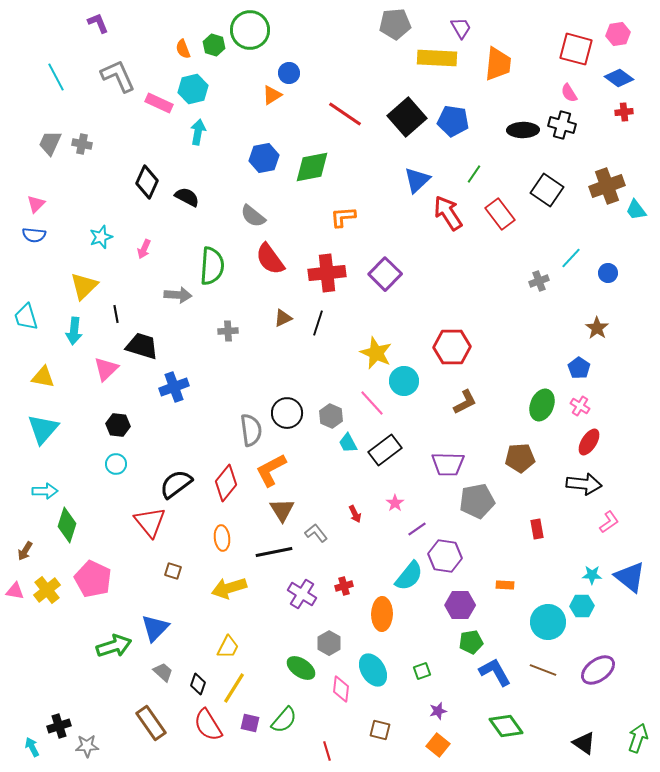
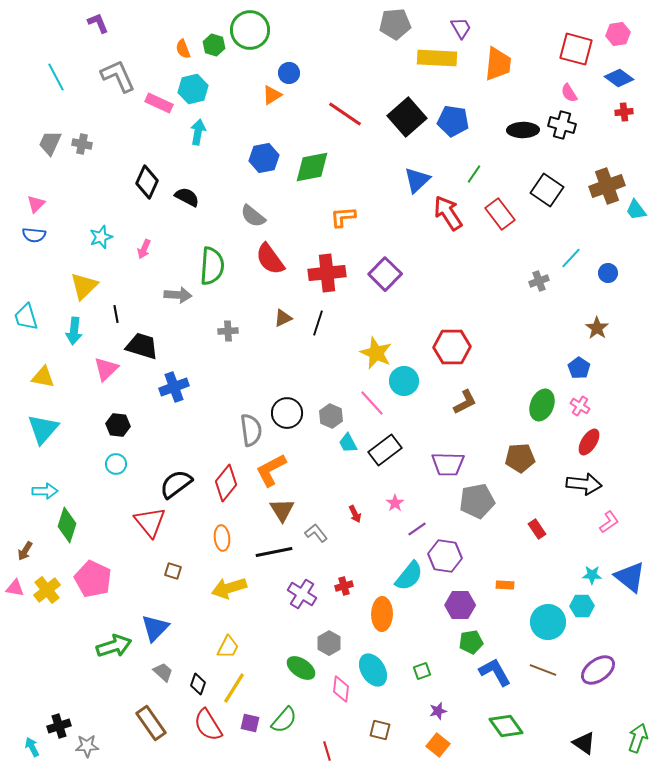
red rectangle at (537, 529): rotated 24 degrees counterclockwise
pink triangle at (15, 591): moved 3 px up
